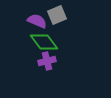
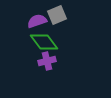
purple semicircle: rotated 42 degrees counterclockwise
